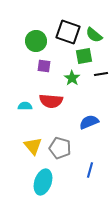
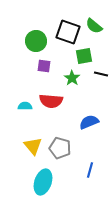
green semicircle: moved 9 px up
black line: rotated 24 degrees clockwise
